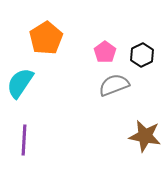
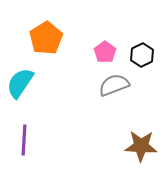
brown star: moved 4 px left, 10 px down; rotated 8 degrees counterclockwise
